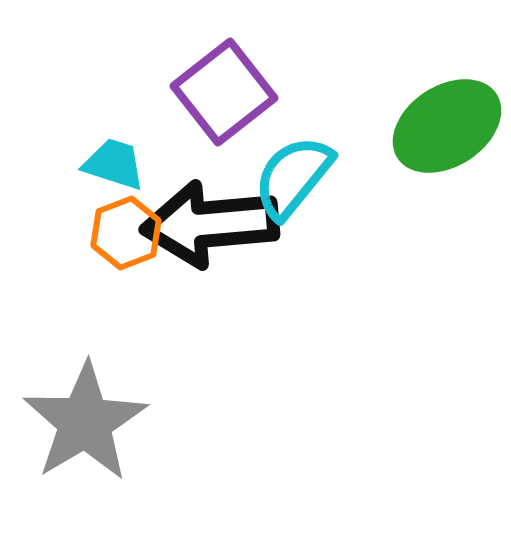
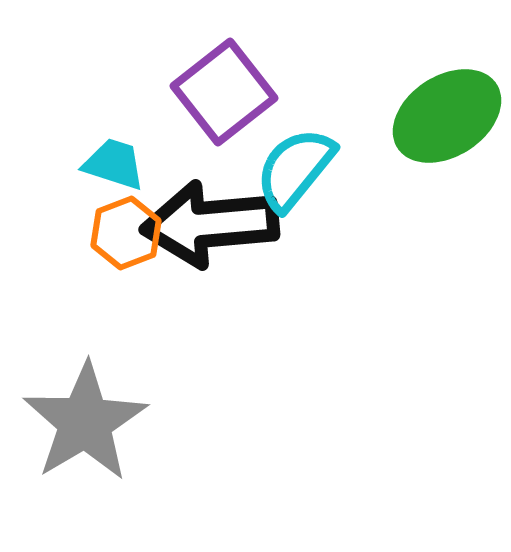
green ellipse: moved 10 px up
cyan semicircle: moved 2 px right, 8 px up
